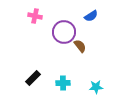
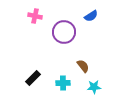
brown semicircle: moved 3 px right, 20 px down
cyan star: moved 2 px left
